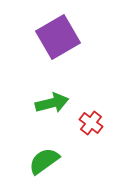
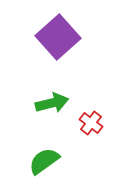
purple square: rotated 12 degrees counterclockwise
